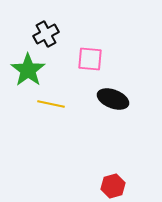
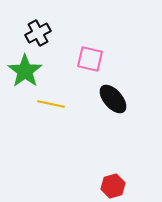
black cross: moved 8 px left, 1 px up
pink square: rotated 8 degrees clockwise
green star: moved 3 px left, 1 px down
black ellipse: rotated 28 degrees clockwise
